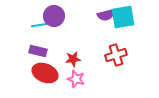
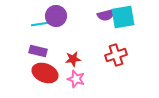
purple circle: moved 2 px right
cyan line: moved 1 px up
